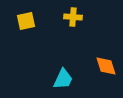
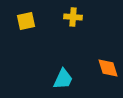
orange diamond: moved 2 px right, 2 px down
